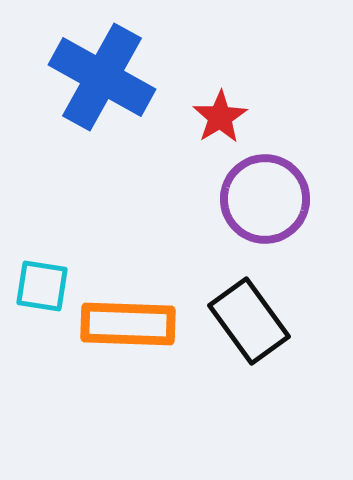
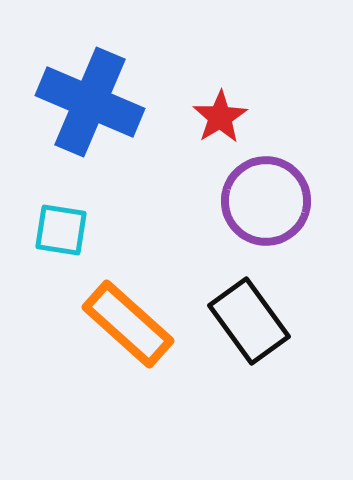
blue cross: moved 12 px left, 25 px down; rotated 6 degrees counterclockwise
purple circle: moved 1 px right, 2 px down
cyan square: moved 19 px right, 56 px up
orange rectangle: rotated 40 degrees clockwise
